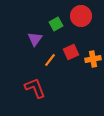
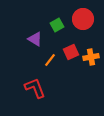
red circle: moved 2 px right, 3 px down
green square: moved 1 px right, 1 px down
purple triangle: rotated 35 degrees counterclockwise
orange cross: moved 2 px left, 2 px up
